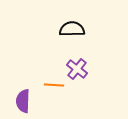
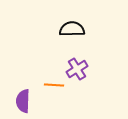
purple cross: rotated 20 degrees clockwise
